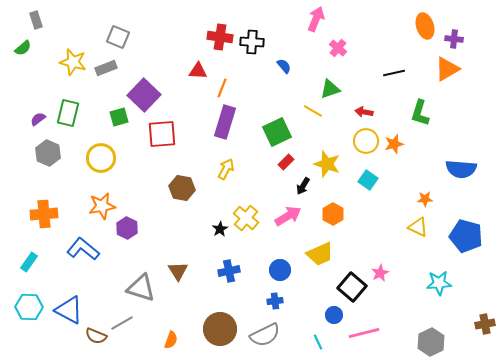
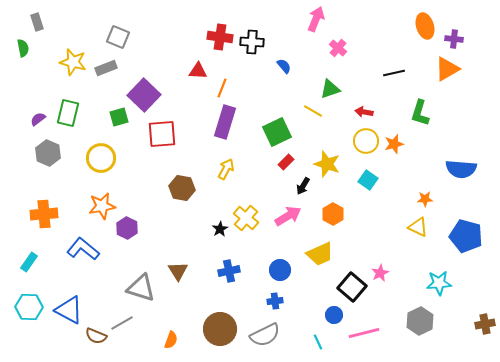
gray rectangle at (36, 20): moved 1 px right, 2 px down
green semicircle at (23, 48): rotated 60 degrees counterclockwise
gray hexagon at (431, 342): moved 11 px left, 21 px up
